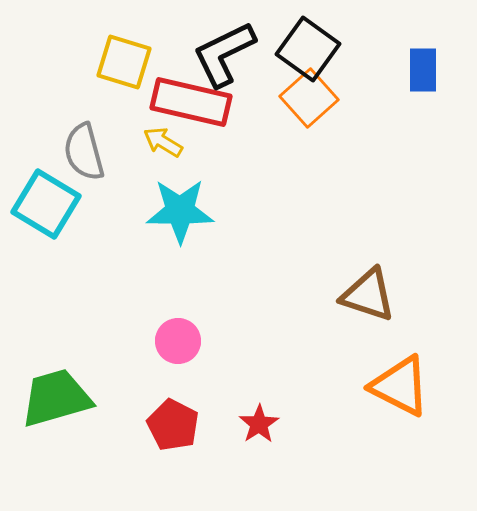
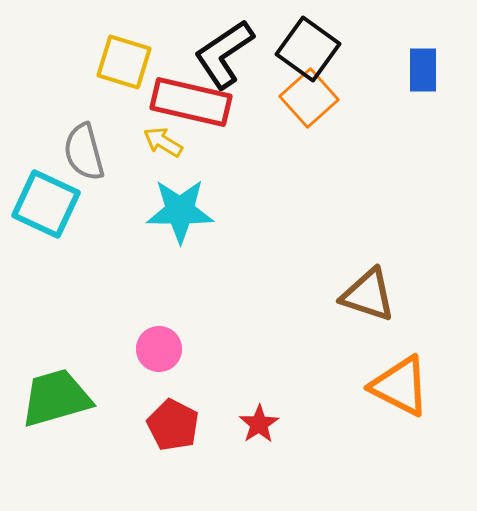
black L-shape: rotated 8 degrees counterclockwise
cyan square: rotated 6 degrees counterclockwise
pink circle: moved 19 px left, 8 px down
